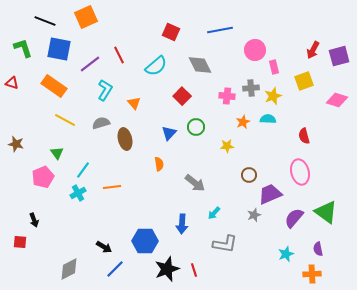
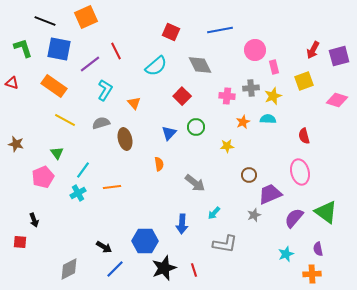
red line at (119, 55): moved 3 px left, 4 px up
black star at (167, 269): moved 3 px left, 1 px up
